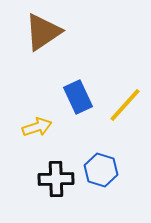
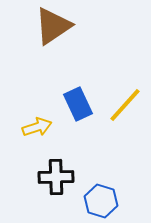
brown triangle: moved 10 px right, 6 px up
blue rectangle: moved 7 px down
blue hexagon: moved 31 px down
black cross: moved 2 px up
